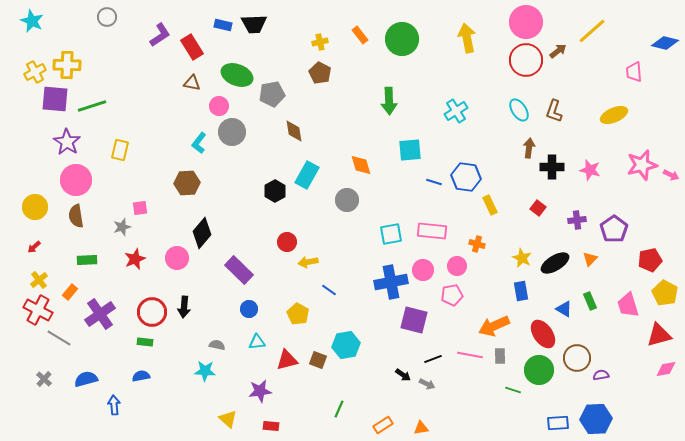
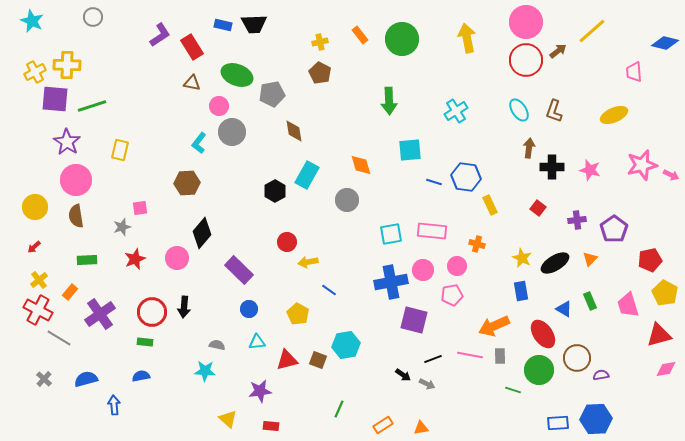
gray circle at (107, 17): moved 14 px left
